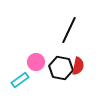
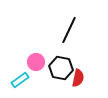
red semicircle: moved 12 px down
